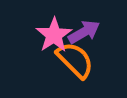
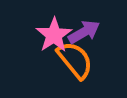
orange semicircle: rotated 6 degrees clockwise
